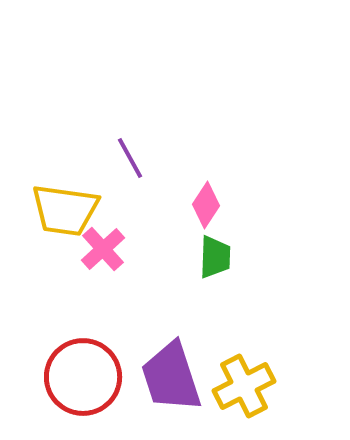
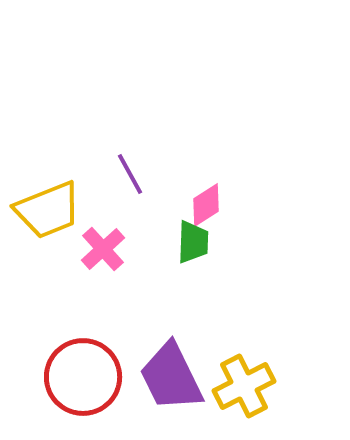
purple line: moved 16 px down
pink diamond: rotated 24 degrees clockwise
yellow trapezoid: moved 17 px left; rotated 30 degrees counterclockwise
green trapezoid: moved 22 px left, 15 px up
purple trapezoid: rotated 8 degrees counterclockwise
